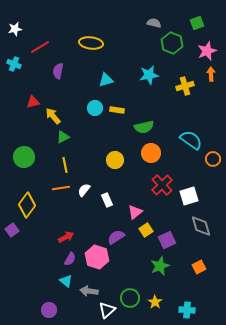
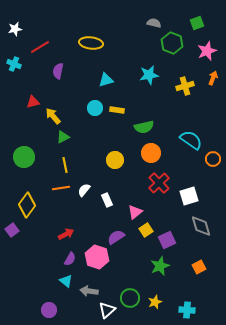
orange arrow at (211, 74): moved 2 px right, 4 px down; rotated 24 degrees clockwise
red cross at (162, 185): moved 3 px left, 2 px up
red arrow at (66, 237): moved 3 px up
yellow star at (155, 302): rotated 16 degrees clockwise
